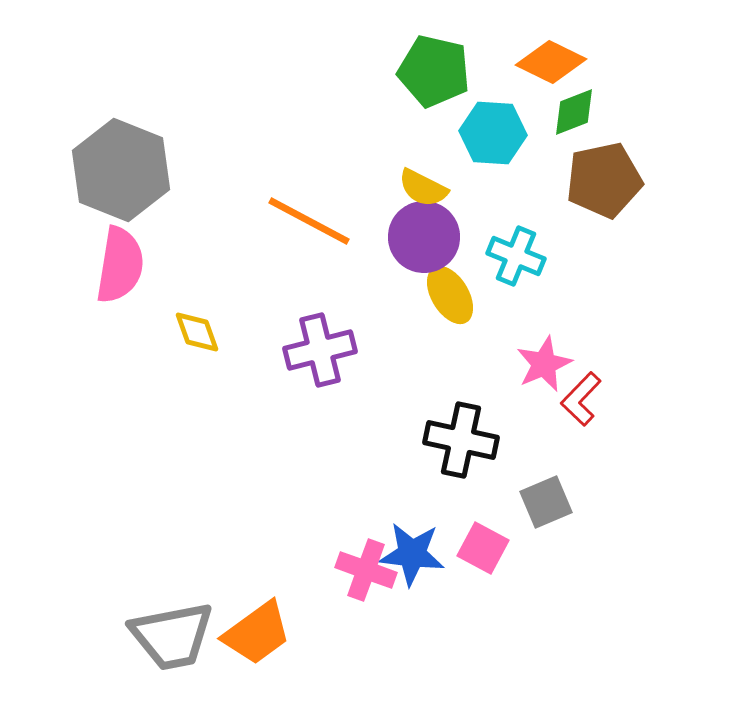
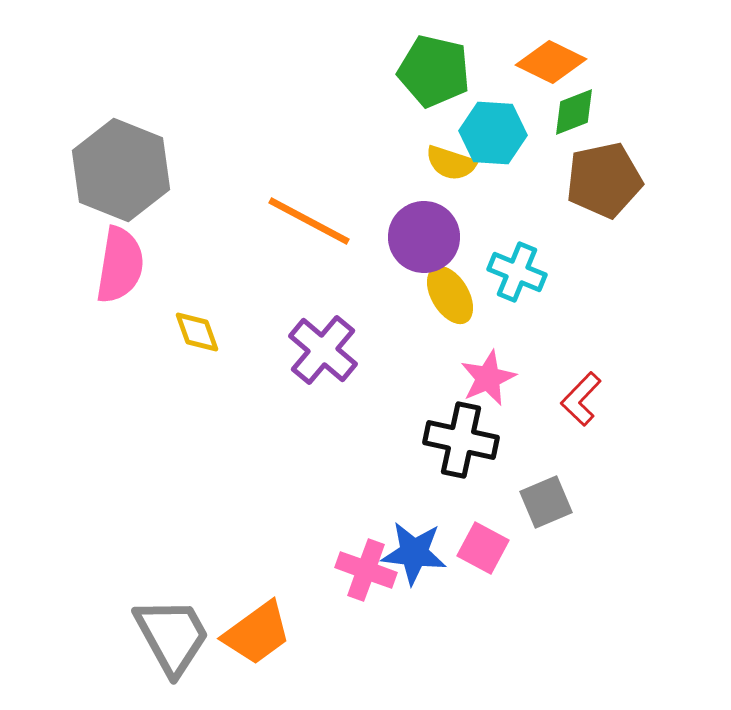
yellow semicircle: moved 28 px right, 25 px up; rotated 9 degrees counterclockwise
cyan cross: moved 1 px right, 16 px down
purple cross: moved 3 px right; rotated 36 degrees counterclockwise
pink star: moved 56 px left, 14 px down
blue star: moved 2 px right, 1 px up
gray trapezoid: rotated 108 degrees counterclockwise
